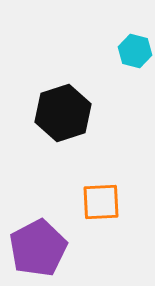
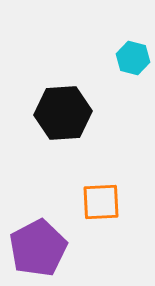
cyan hexagon: moved 2 px left, 7 px down
black hexagon: rotated 14 degrees clockwise
